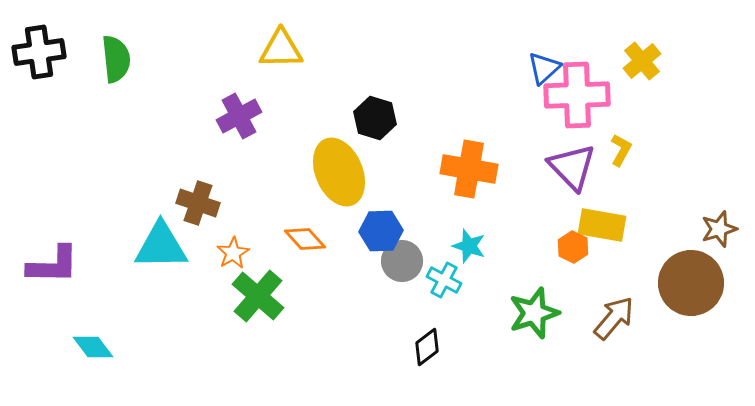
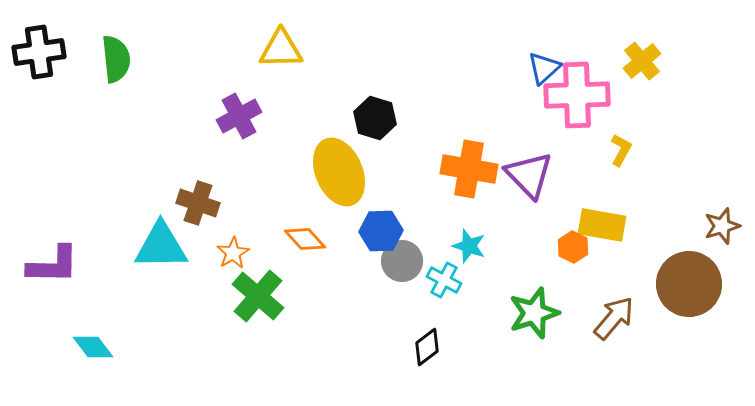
purple triangle: moved 43 px left, 8 px down
brown star: moved 3 px right, 3 px up
brown circle: moved 2 px left, 1 px down
